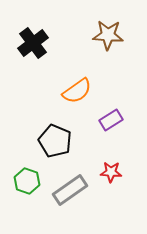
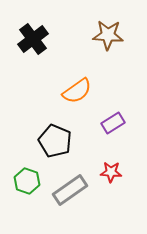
black cross: moved 4 px up
purple rectangle: moved 2 px right, 3 px down
